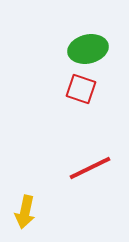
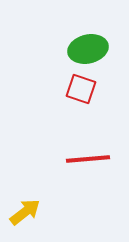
red line: moved 2 px left, 9 px up; rotated 21 degrees clockwise
yellow arrow: rotated 140 degrees counterclockwise
